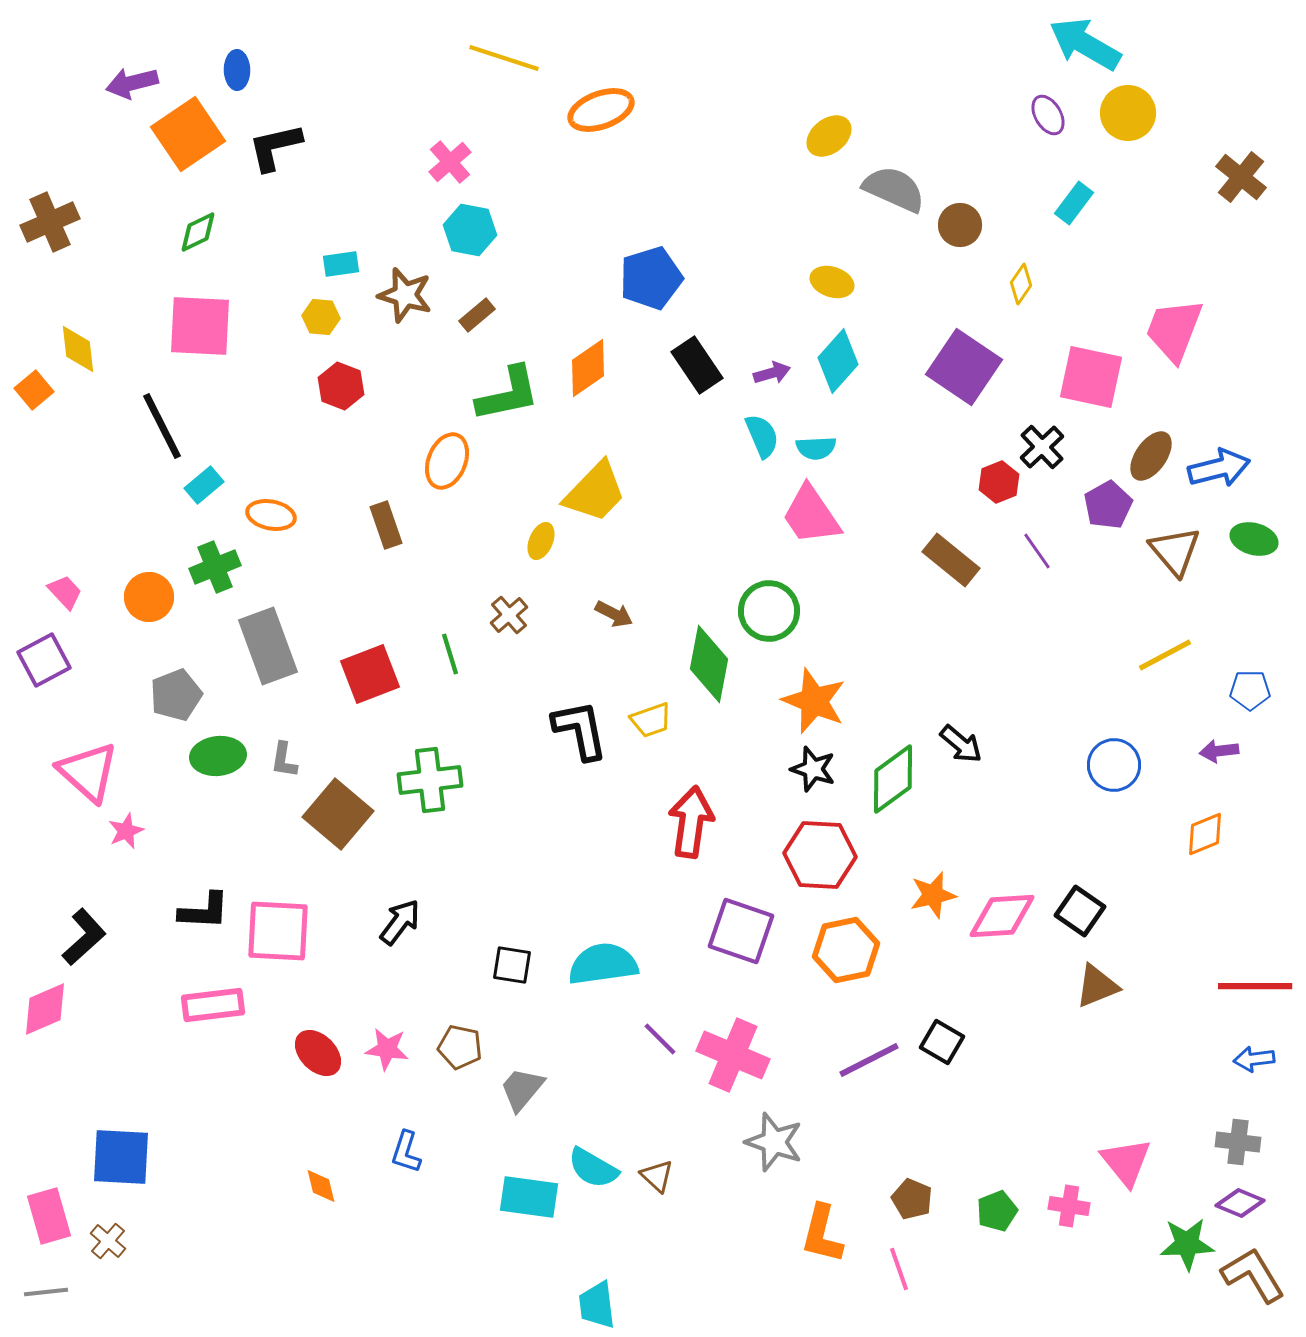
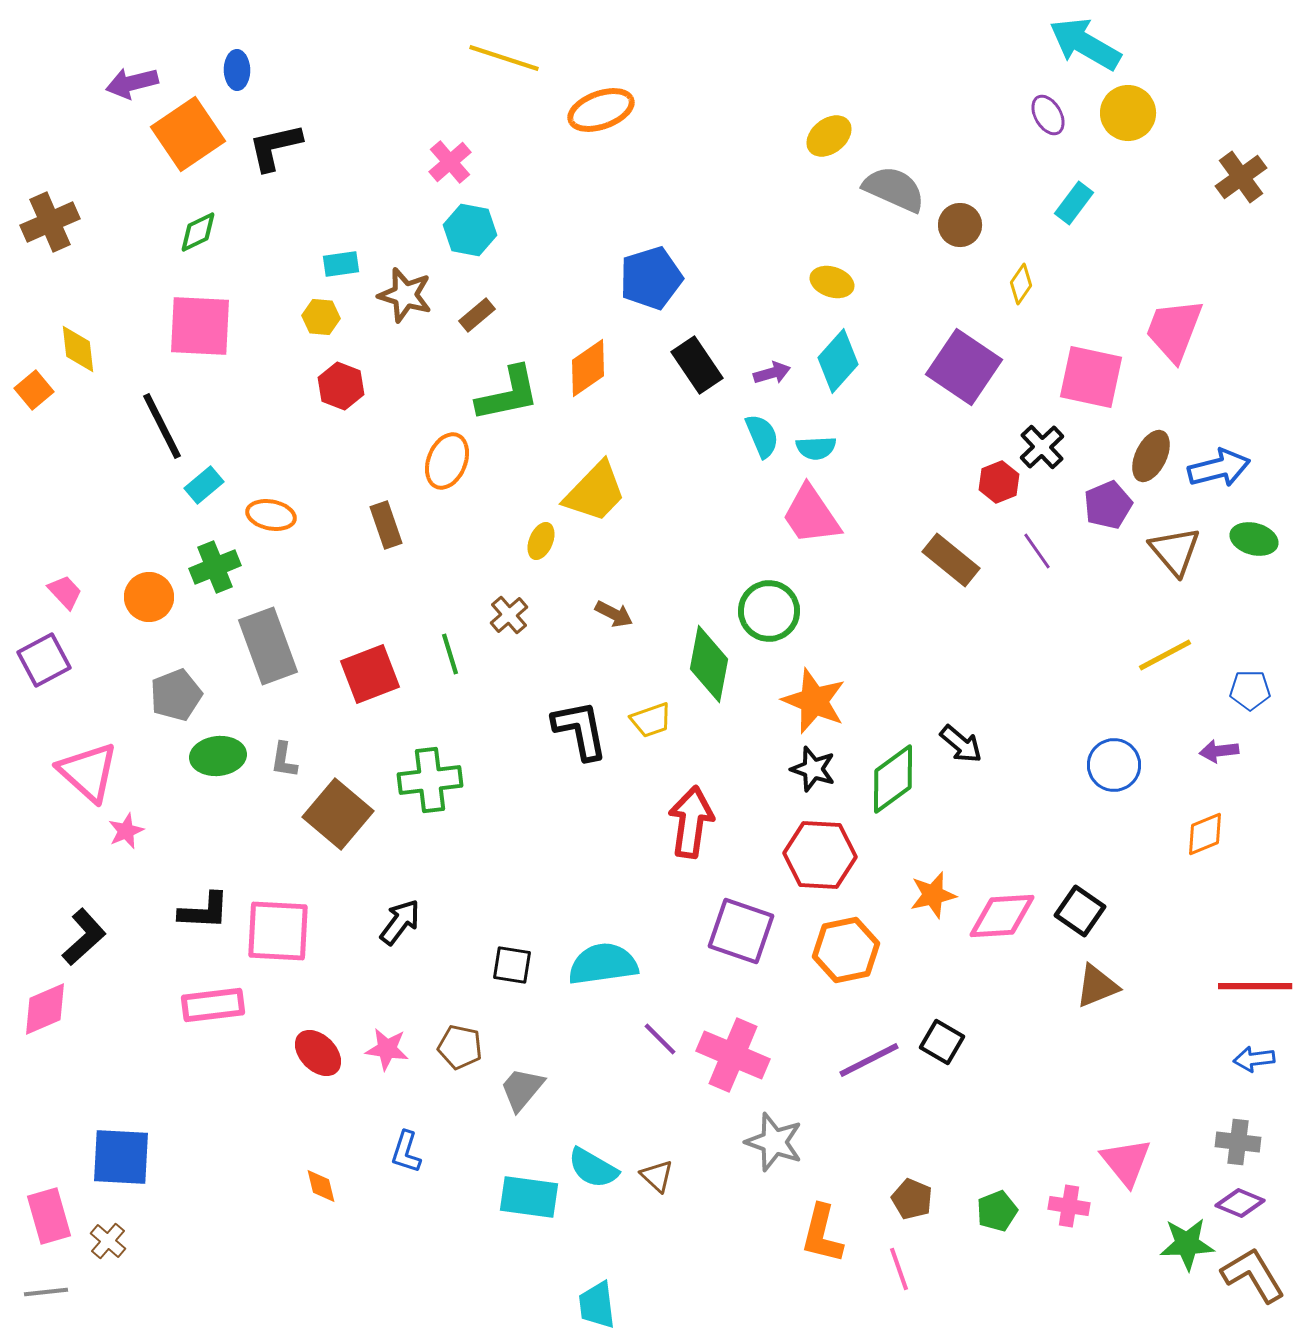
brown cross at (1241, 177): rotated 15 degrees clockwise
brown ellipse at (1151, 456): rotated 9 degrees counterclockwise
purple pentagon at (1108, 505): rotated 6 degrees clockwise
